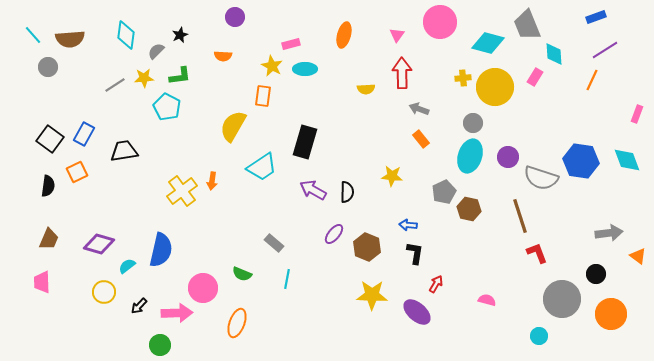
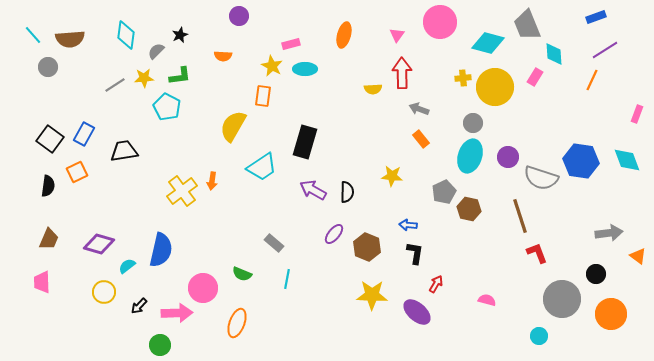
purple circle at (235, 17): moved 4 px right, 1 px up
yellow semicircle at (366, 89): moved 7 px right
